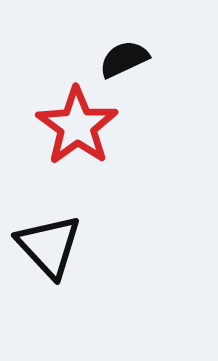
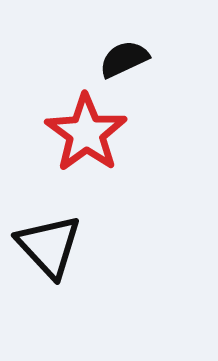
red star: moved 9 px right, 7 px down
